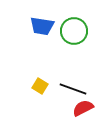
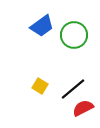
blue trapezoid: rotated 45 degrees counterclockwise
green circle: moved 4 px down
black line: rotated 60 degrees counterclockwise
